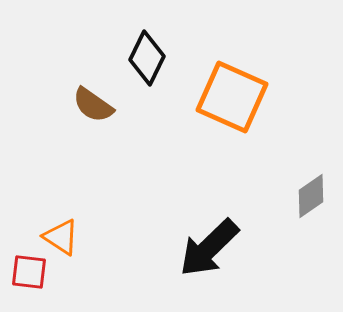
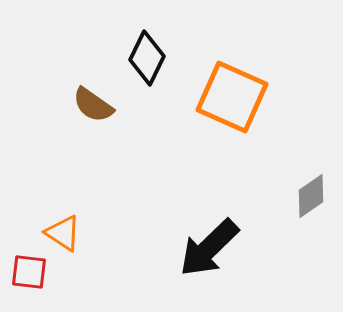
orange triangle: moved 2 px right, 4 px up
